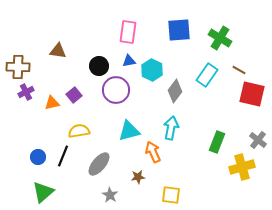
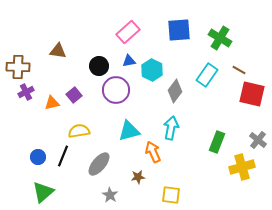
pink rectangle: rotated 40 degrees clockwise
